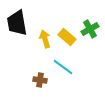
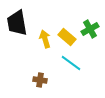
cyan line: moved 8 px right, 4 px up
